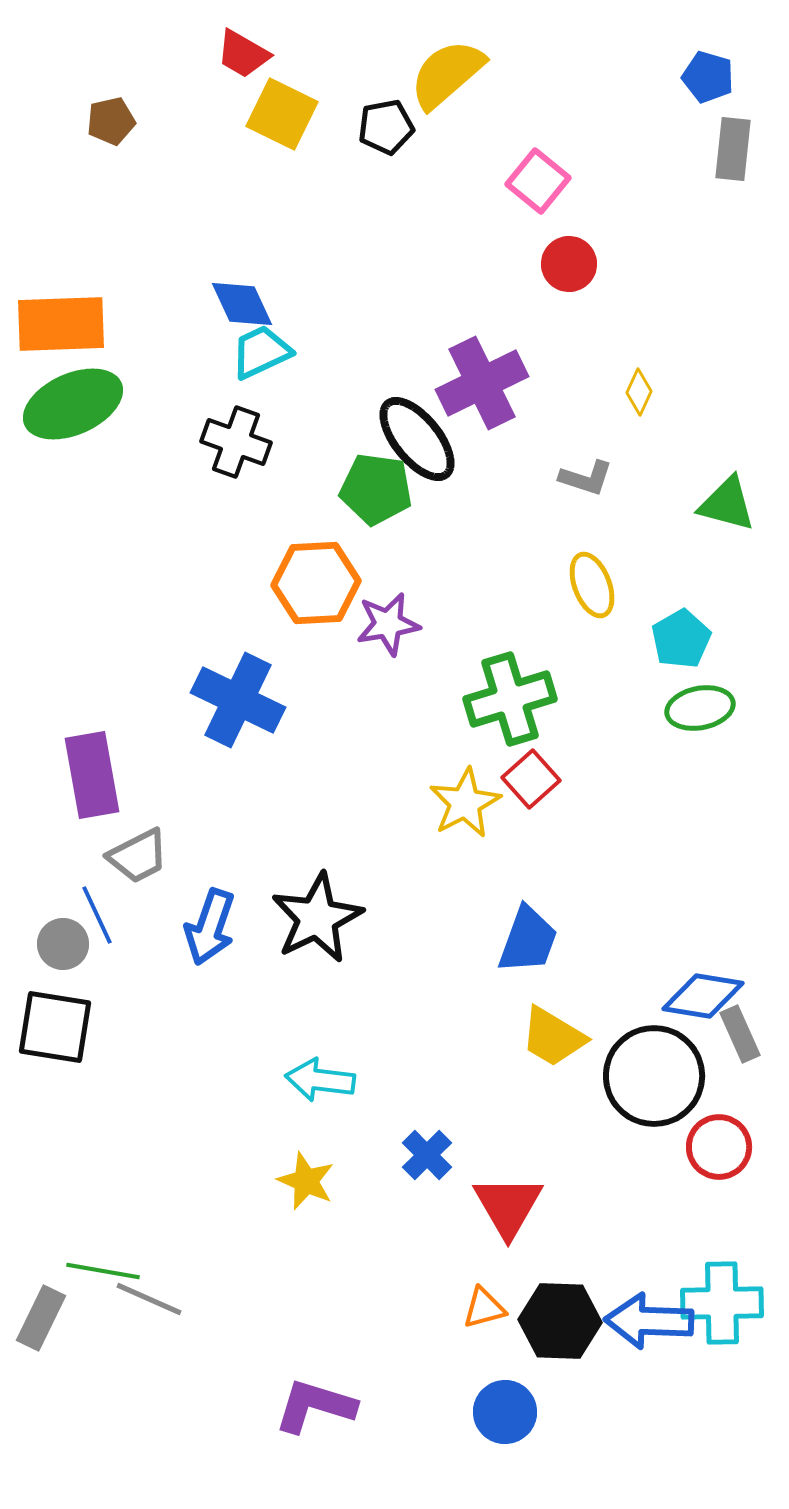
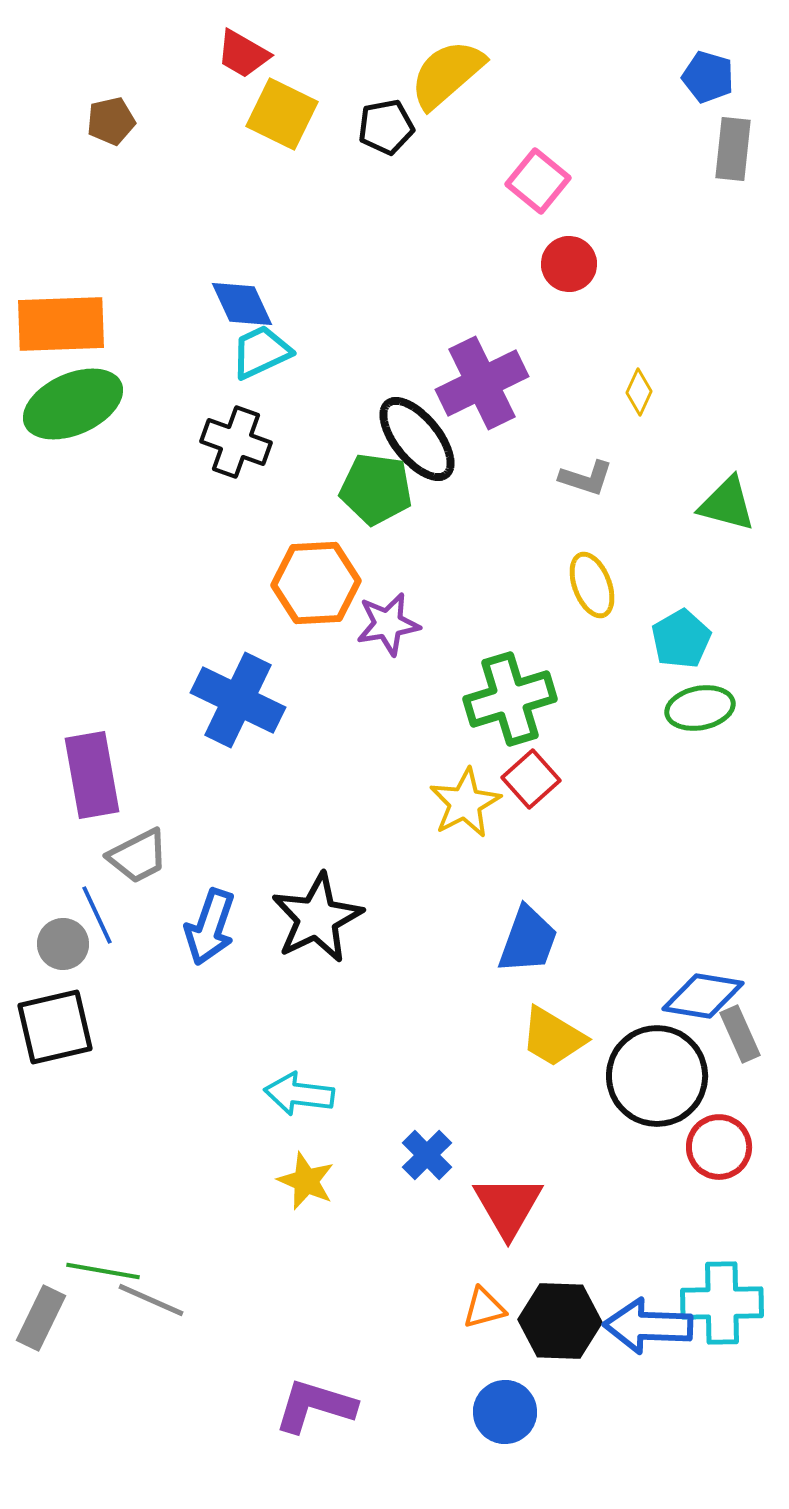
black square at (55, 1027): rotated 22 degrees counterclockwise
black circle at (654, 1076): moved 3 px right
cyan arrow at (320, 1080): moved 21 px left, 14 px down
gray line at (149, 1299): moved 2 px right, 1 px down
blue arrow at (649, 1321): moved 1 px left, 5 px down
